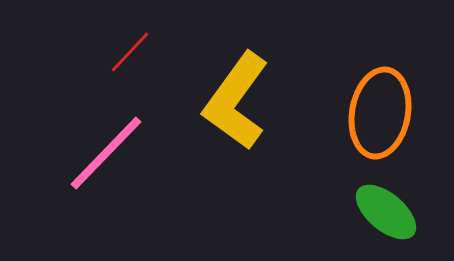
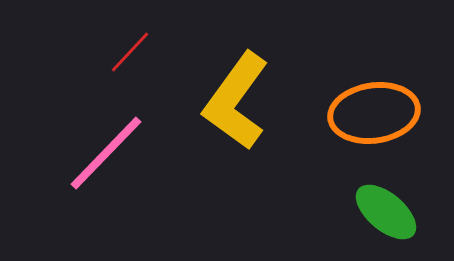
orange ellipse: moved 6 px left; rotated 72 degrees clockwise
